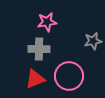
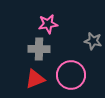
pink star: moved 1 px right, 2 px down
gray star: rotated 24 degrees clockwise
pink circle: moved 2 px right, 1 px up
